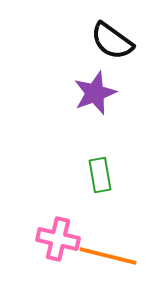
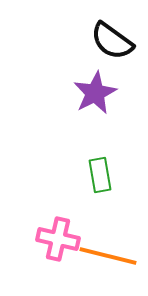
purple star: rotated 6 degrees counterclockwise
